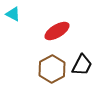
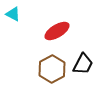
black trapezoid: moved 1 px right, 1 px up
